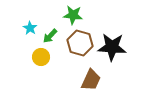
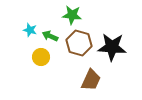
green star: moved 1 px left
cyan star: moved 2 px down; rotated 16 degrees counterclockwise
green arrow: rotated 70 degrees clockwise
brown hexagon: moved 1 px left
